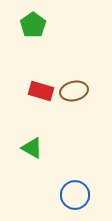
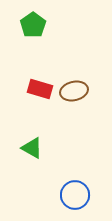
red rectangle: moved 1 px left, 2 px up
